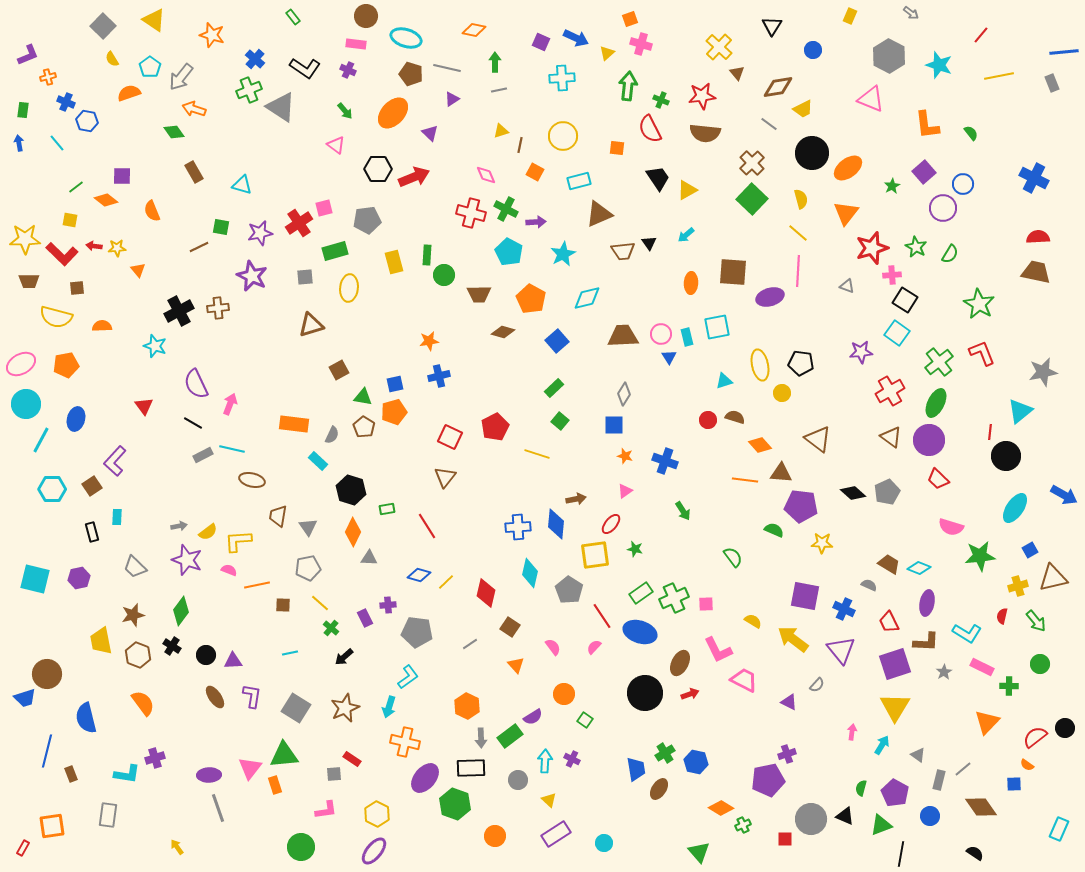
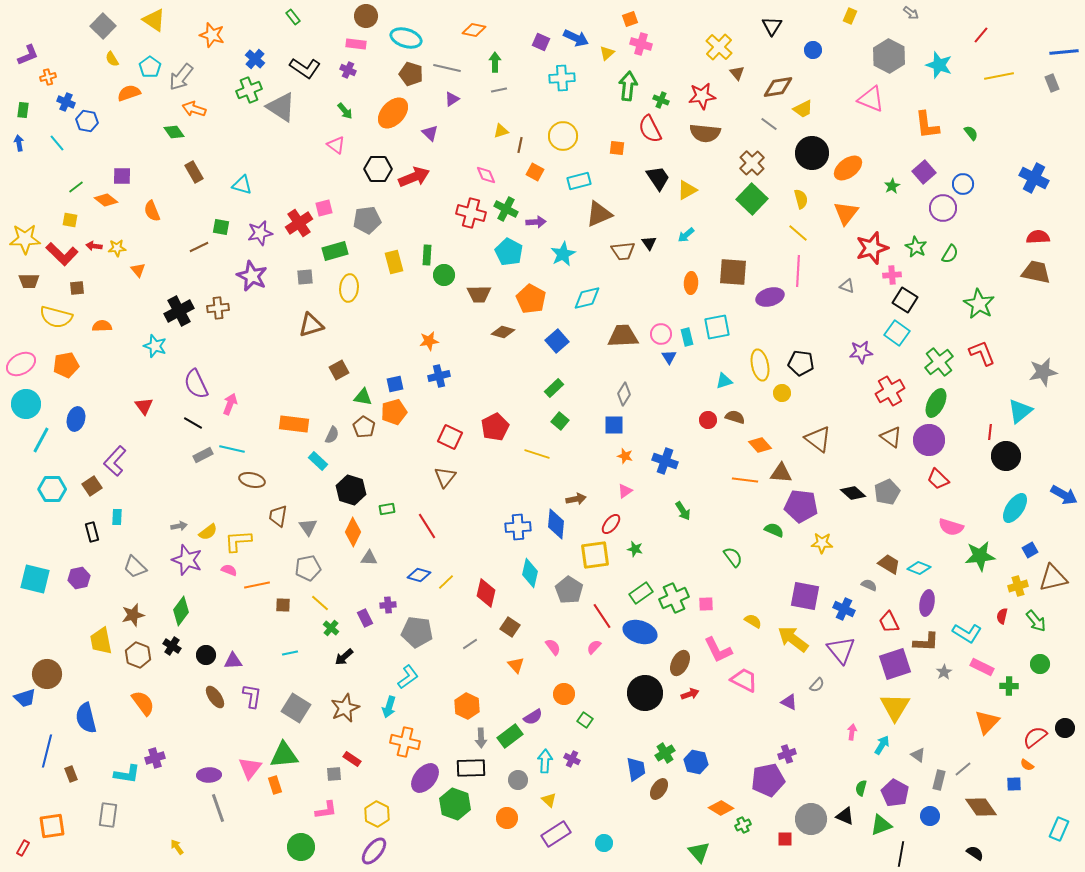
orange circle at (495, 836): moved 12 px right, 18 px up
